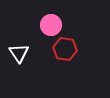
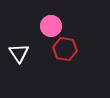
pink circle: moved 1 px down
